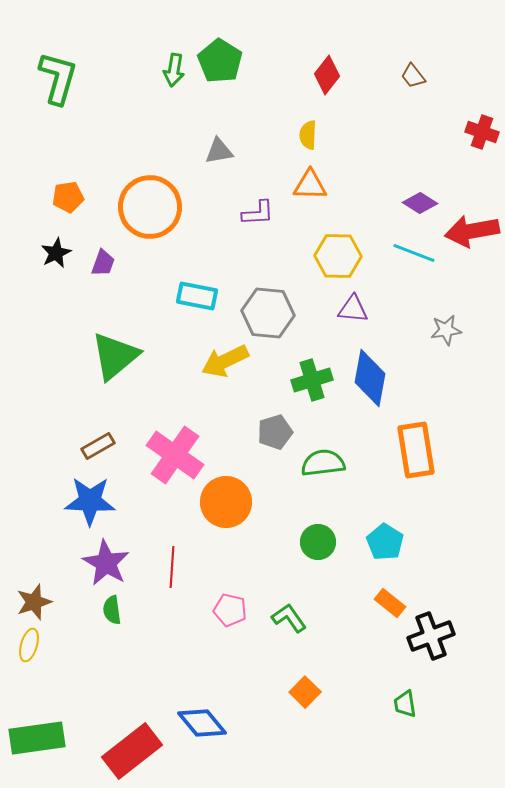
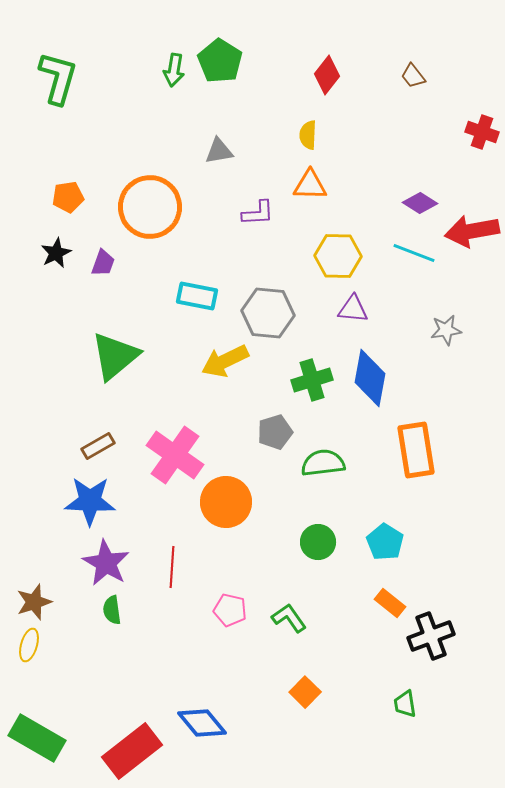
green rectangle at (37, 738): rotated 38 degrees clockwise
